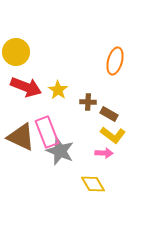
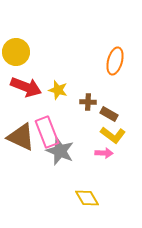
yellow star: rotated 18 degrees counterclockwise
yellow diamond: moved 6 px left, 14 px down
